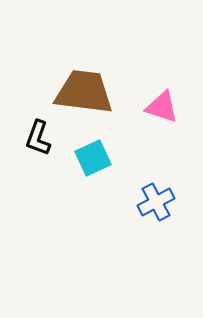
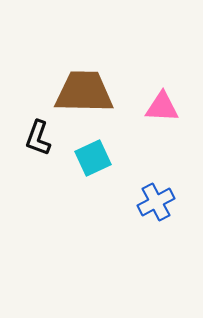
brown trapezoid: rotated 6 degrees counterclockwise
pink triangle: rotated 15 degrees counterclockwise
